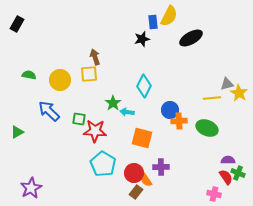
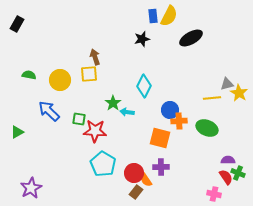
blue rectangle: moved 6 px up
orange square: moved 18 px right
